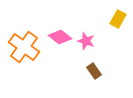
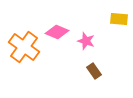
yellow rectangle: moved 1 px right; rotated 66 degrees clockwise
pink diamond: moved 3 px left, 5 px up; rotated 15 degrees counterclockwise
